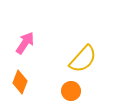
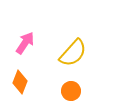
yellow semicircle: moved 10 px left, 6 px up
